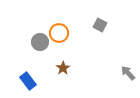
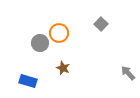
gray square: moved 1 px right, 1 px up; rotated 16 degrees clockwise
gray circle: moved 1 px down
brown star: rotated 16 degrees counterclockwise
blue rectangle: rotated 36 degrees counterclockwise
